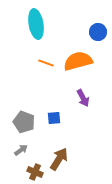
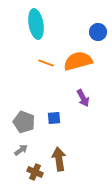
brown arrow: rotated 40 degrees counterclockwise
